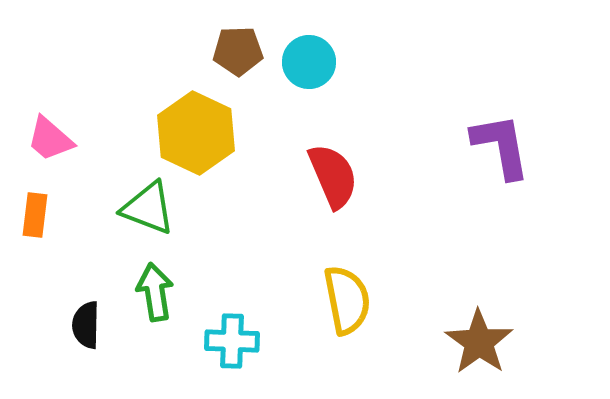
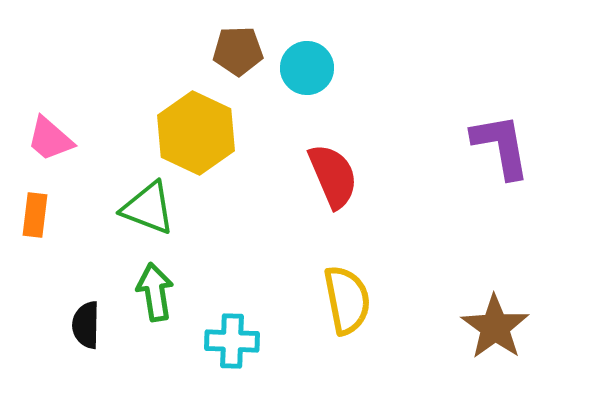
cyan circle: moved 2 px left, 6 px down
brown star: moved 16 px right, 15 px up
